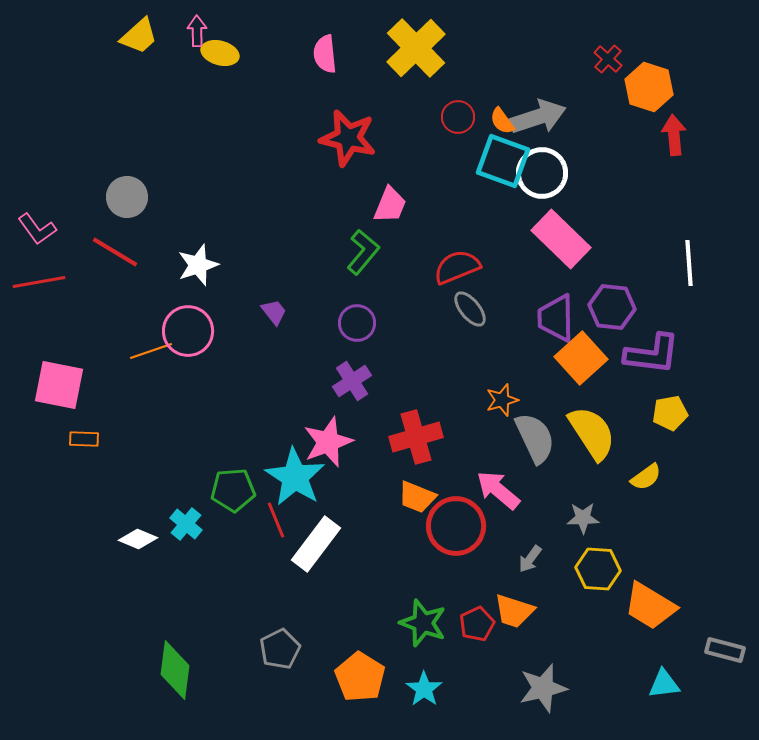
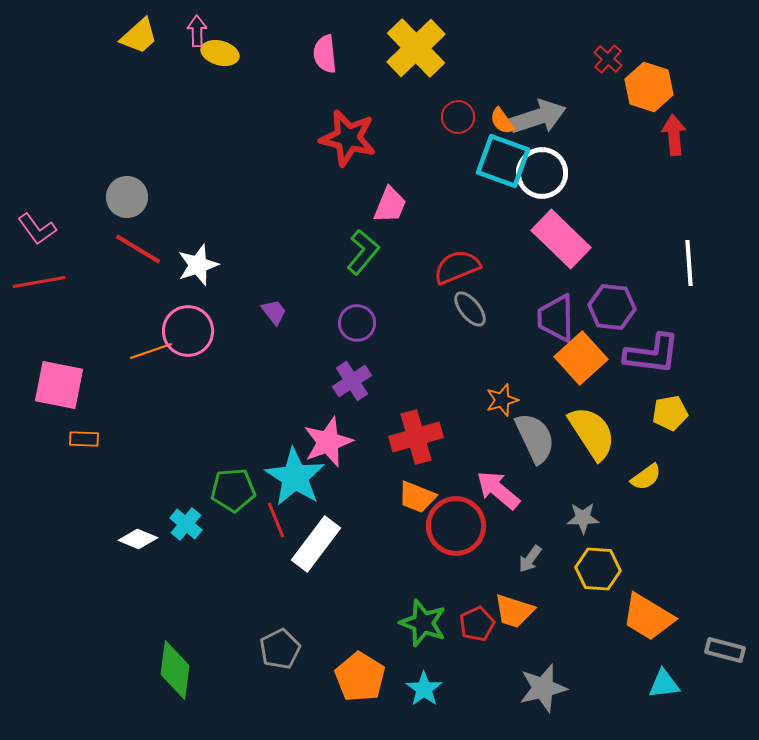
red line at (115, 252): moved 23 px right, 3 px up
orange trapezoid at (650, 606): moved 2 px left, 11 px down
